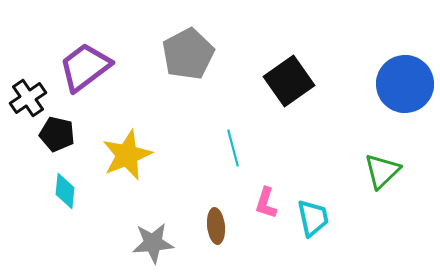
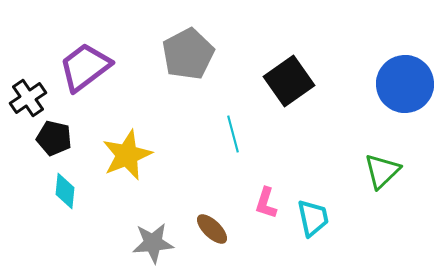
black pentagon: moved 3 px left, 4 px down
cyan line: moved 14 px up
brown ellipse: moved 4 px left, 3 px down; rotated 40 degrees counterclockwise
